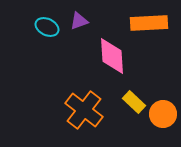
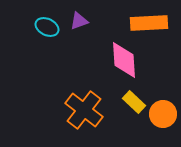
pink diamond: moved 12 px right, 4 px down
